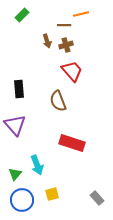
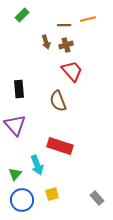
orange line: moved 7 px right, 5 px down
brown arrow: moved 1 px left, 1 px down
red rectangle: moved 12 px left, 3 px down
